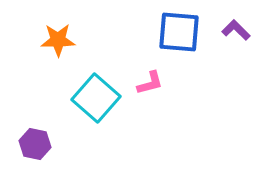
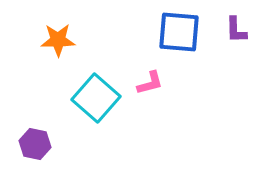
purple L-shape: rotated 136 degrees counterclockwise
